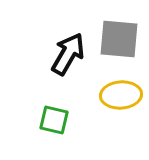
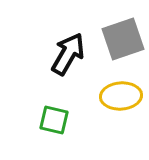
gray square: moved 4 px right; rotated 24 degrees counterclockwise
yellow ellipse: moved 1 px down
